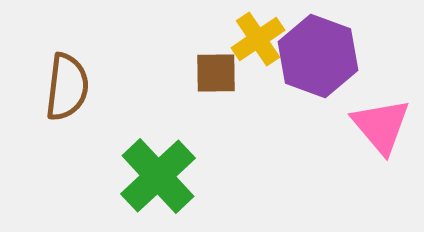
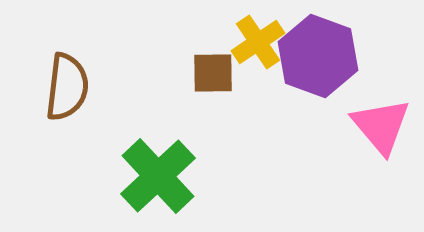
yellow cross: moved 3 px down
brown square: moved 3 px left
